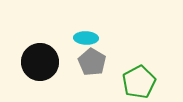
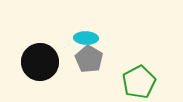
gray pentagon: moved 3 px left, 3 px up
